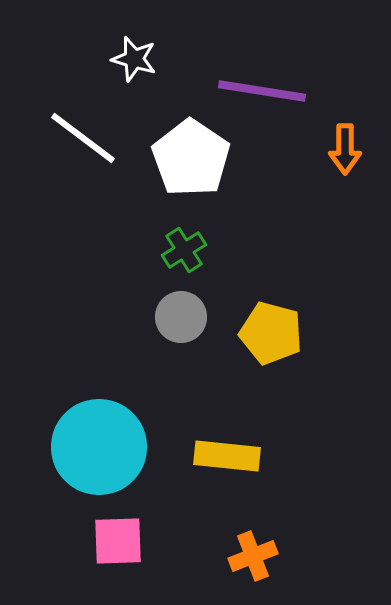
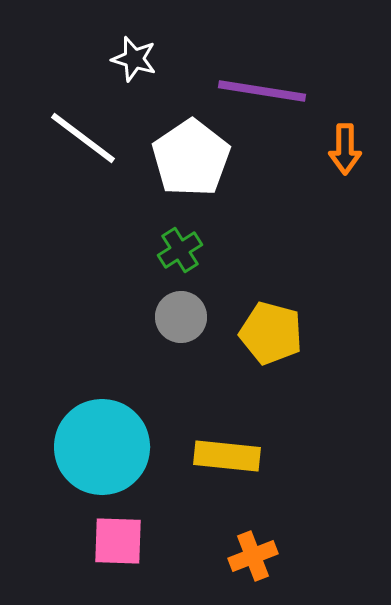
white pentagon: rotated 4 degrees clockwise
green cross: moved 4 px left
cyan circle: moved 3 px right
pink square: rotated 4 degrees clockwise
